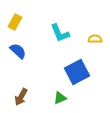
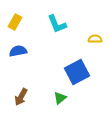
cyan L-shape: moved 3 px left, 9 px up
blue semicircle: rotated 54 degrees counterclockwise
green triangle: rotated 16 degrees counterclockwise
